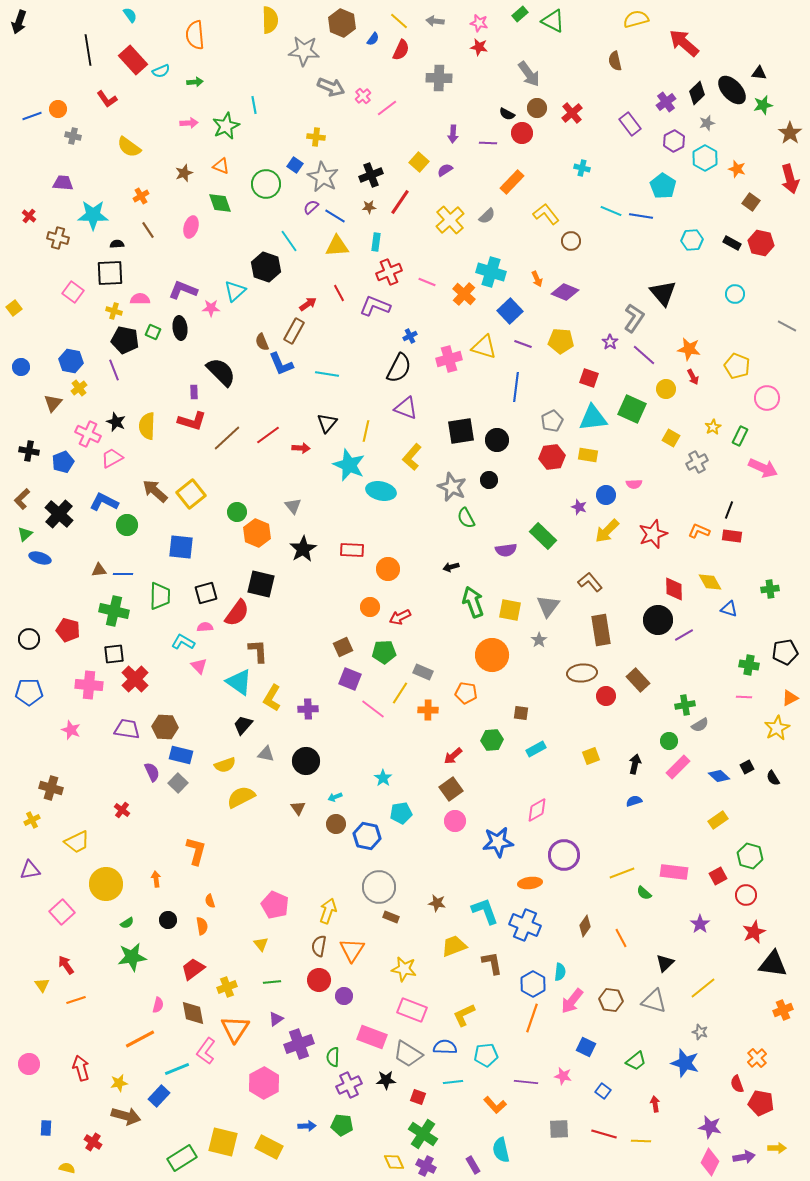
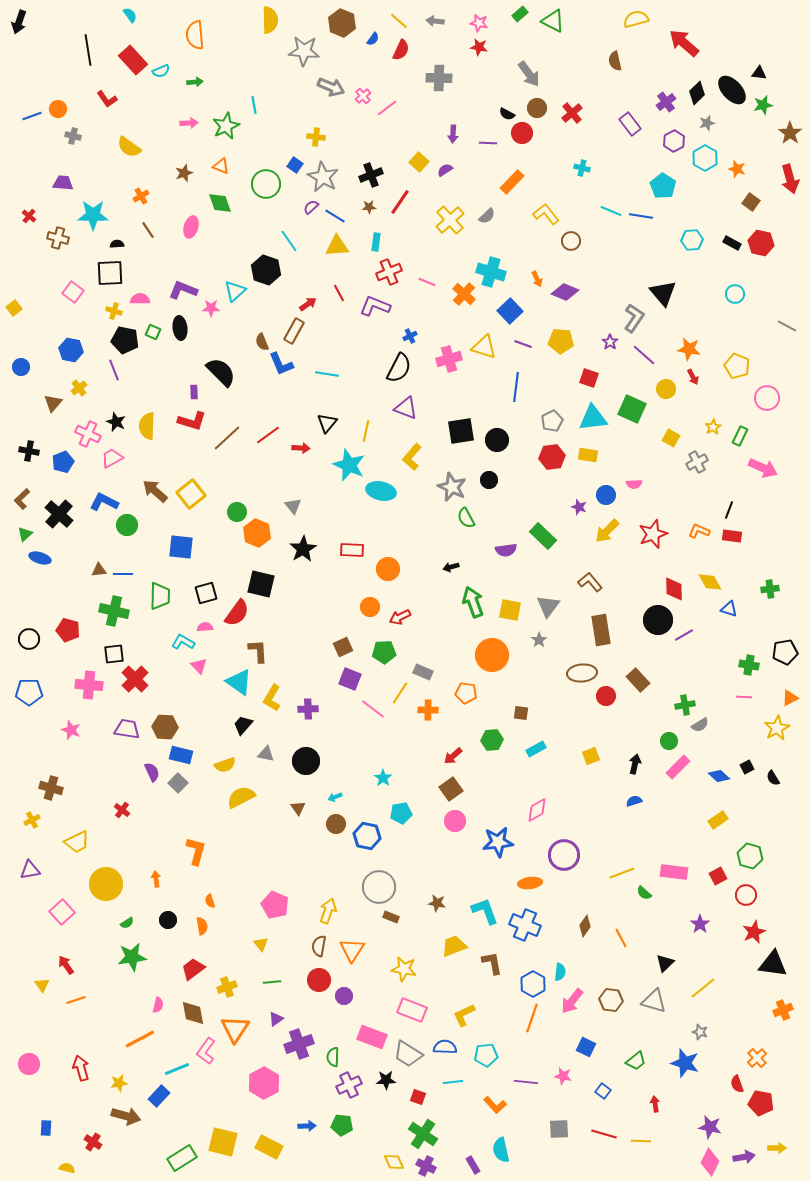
black hexagon at (266, 267): moved 3 px down
blue hexagon at (71, 361): moved 11 px up
